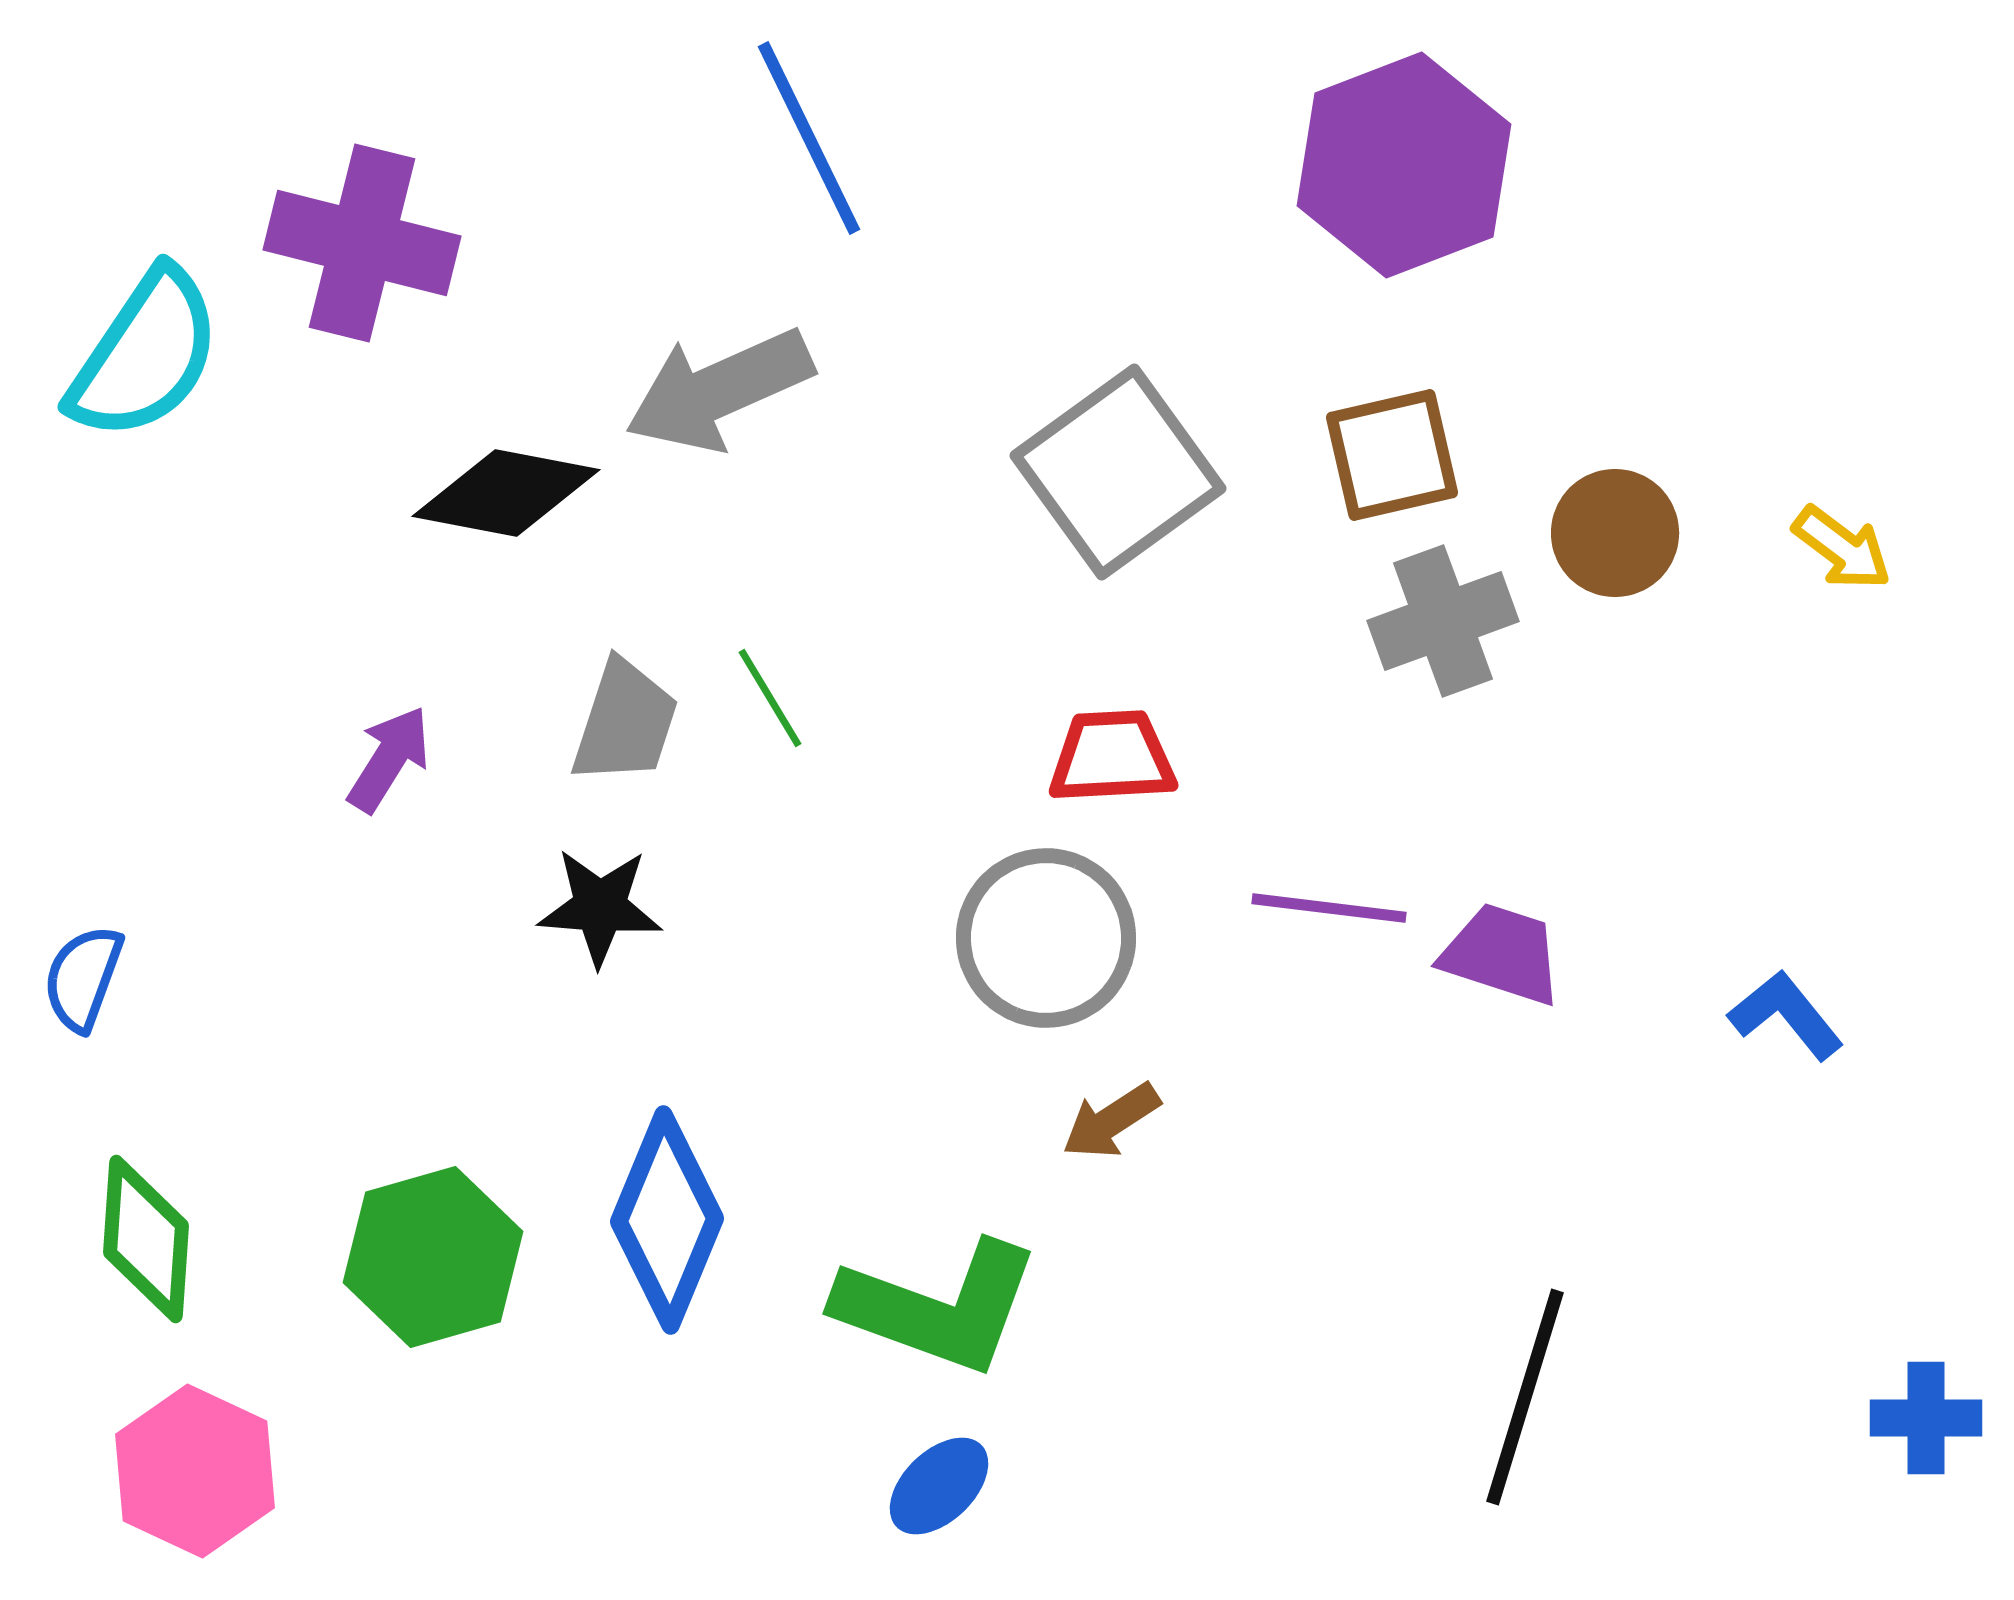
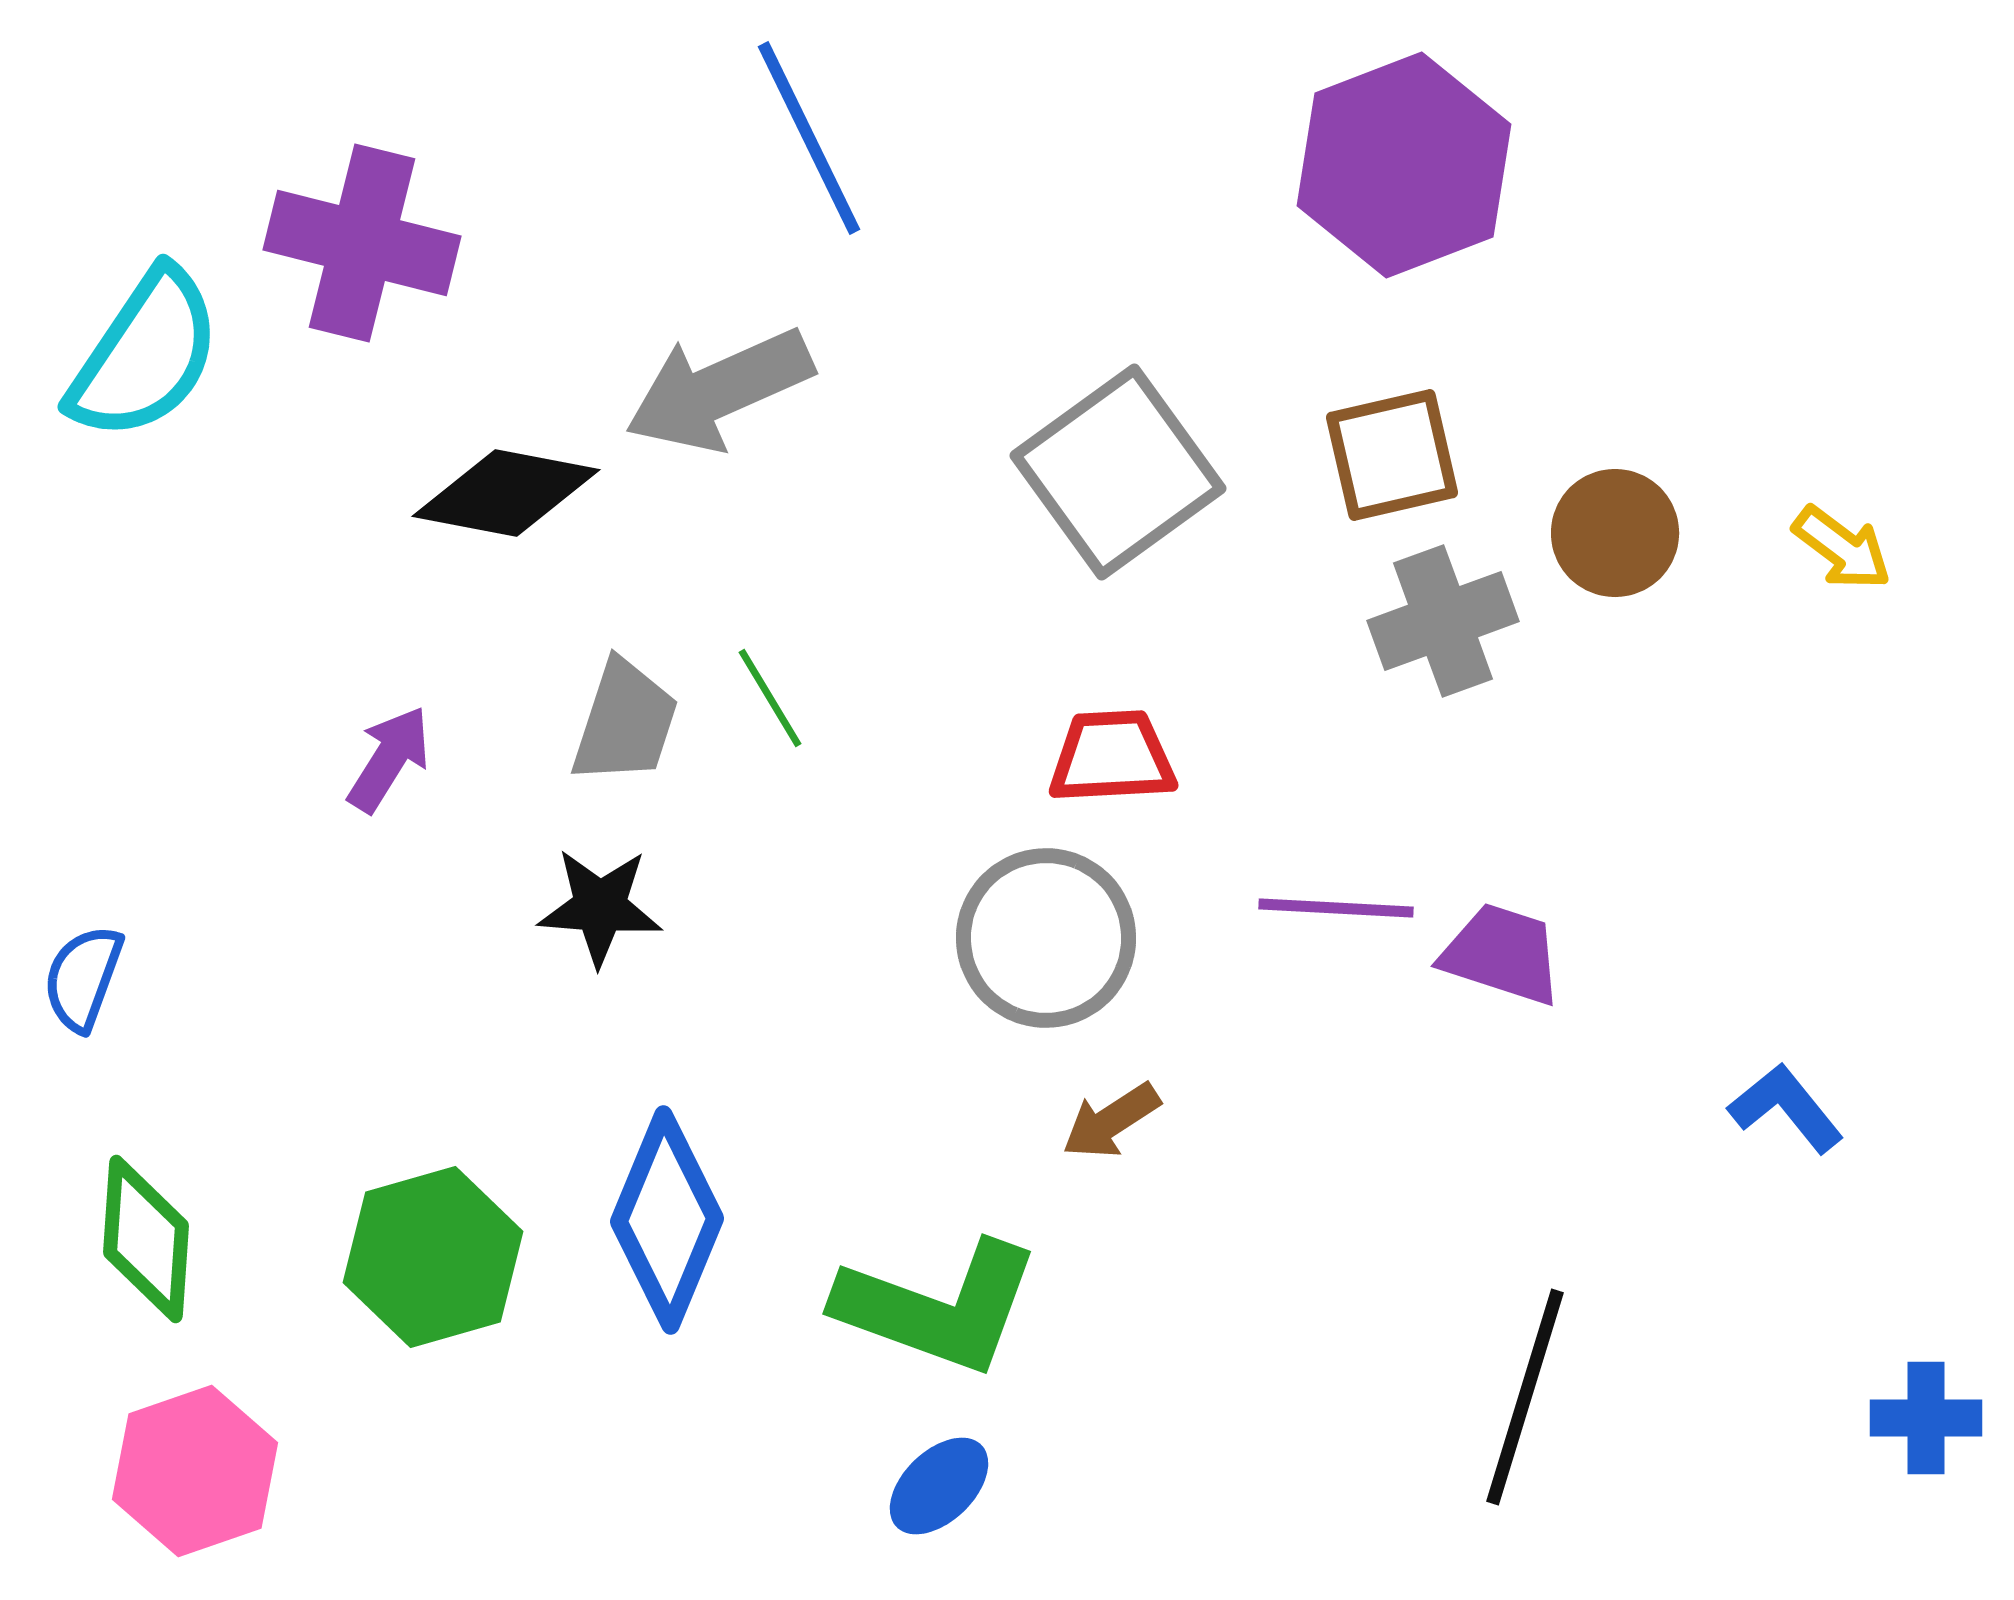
purple line: moved 7 px right; rotated 4 degrees counterclockwise
blue L-shape: moved 93 px down
pink hexagon: rotated 16 degrees clockwise
